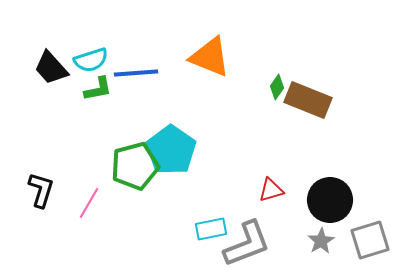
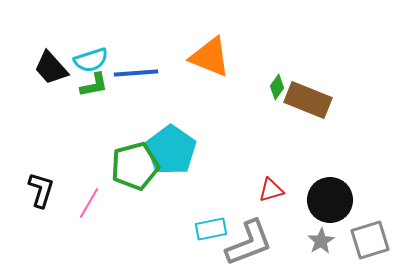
green L-shape: moved 4 px left, 4 px up
gray L-shape: moved 2 px right, 1 px up
